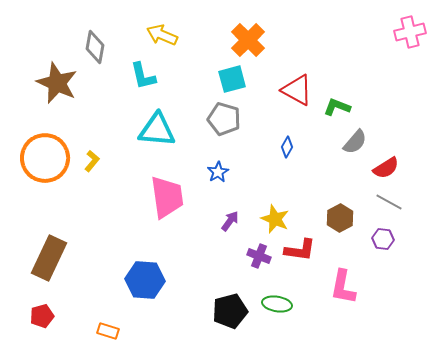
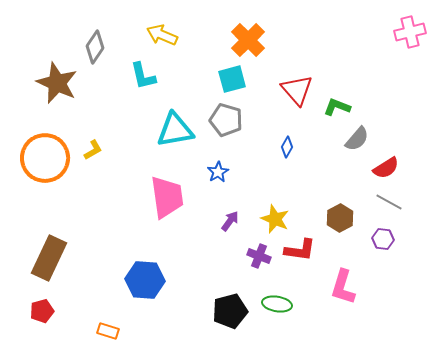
gray diamond: rotated 24 degrees clockwise
red triangle: rotated 20 degrees clockwise
gray pentagon: moved 2 px right, 1 px down
cyan triangle: moved 18 px right; rotated 15 degrees counterclockwise
gray semicircle: moved 2 px right, 3 px up
yellow L-shape: moved 1 px right, 11 px up; rotated 20 degrees clockwise
pink L-shape: rotated 6 degrees clockwise
red pentagon: moved 5 px up
